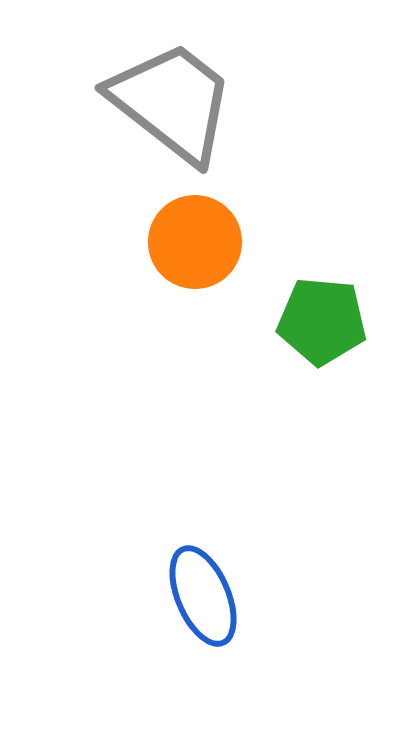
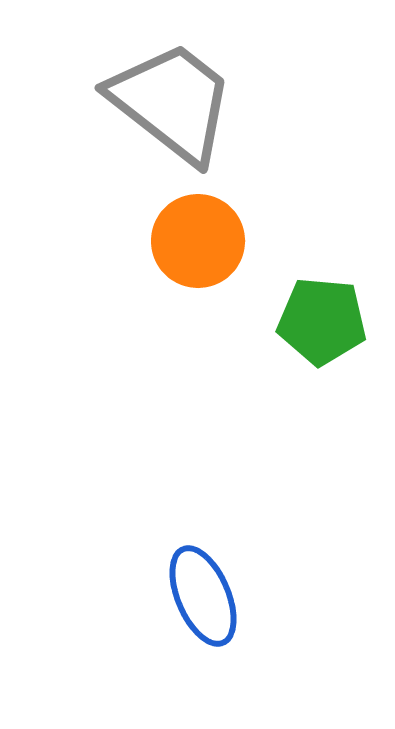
orange circle: moved 3 px right, 1 px up
